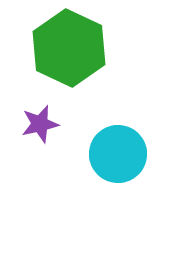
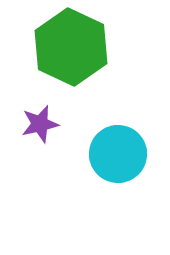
green hexagon: moved 2 px right, 1 px up
